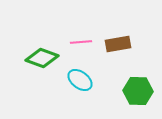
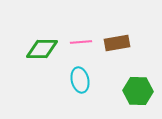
brown rectangle: moved 1 px left, 1 px up
green diamond: moved 9 px up; rotated 20 degrees counterclockwise
cyan ellipse: rotated 40 degrees clockwise
